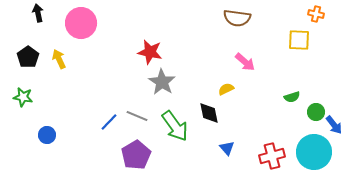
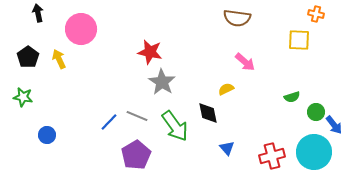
pink circle: moved 6 px down
black diamond: moved 1 px left
